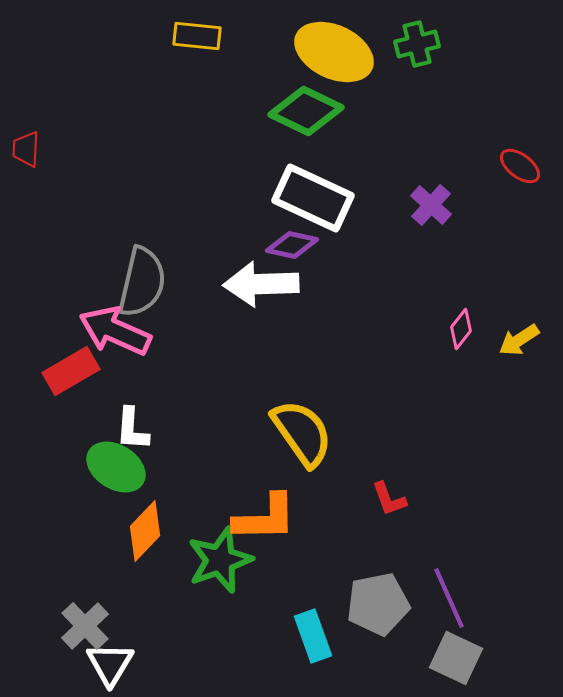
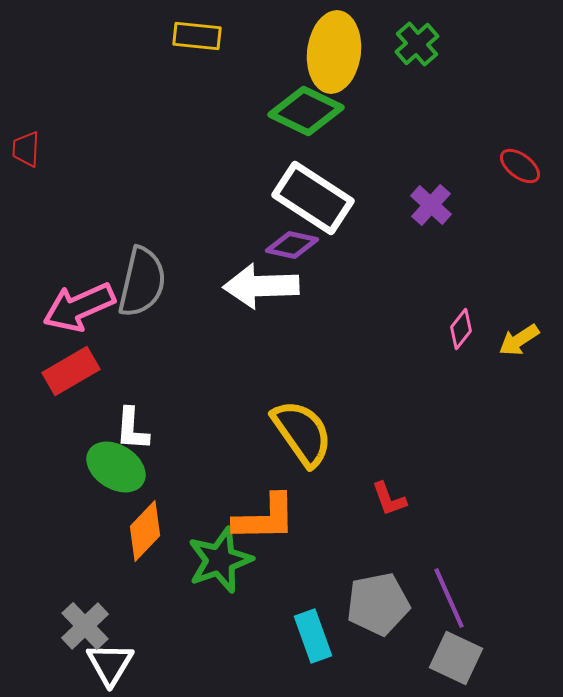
green cross: rotated 27 degrees counterclockwise
yellow ellipse: rotated 72 degrees clockwise
white rectangle: rotated 8 degrees clockwise
white arrow: moved 2 px down
pink arrow: moved 36 px left, 24 px up; rotated 48 degrees counterclockwise
